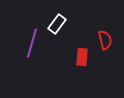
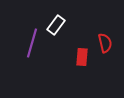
white rectangle: moved 1 px left, 1 px down
red semicircle: moved 3 px down
